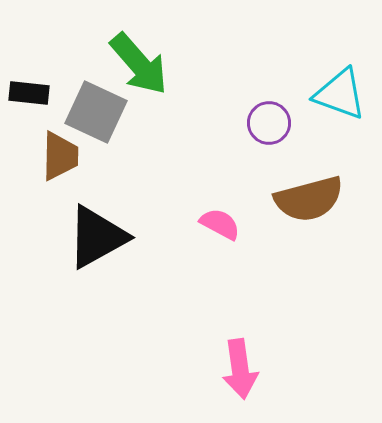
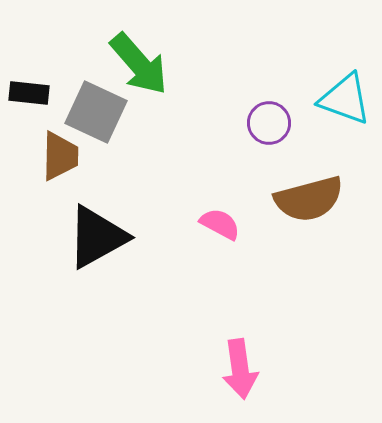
cyan triangle: moved 5 px right, 5 px down
